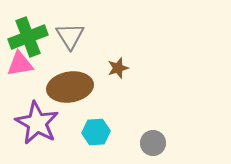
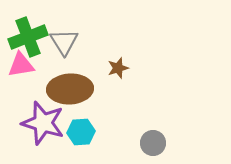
gray triangle: moved 6 px left, 6 px down
pink triangle: moved 1 px right, 1 px down
brown ellipse: moved 2 px down; rotated 6 degrees clockwise
purple star: moved 6 px right; rotated 12 degrees counterclockwise
cyan hexagon: moved 15 px left
